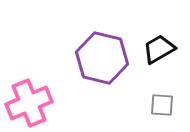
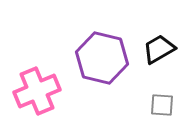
pink cross: moved 8 px right, 12 px up
